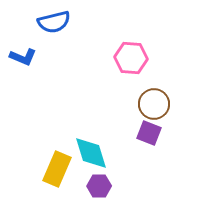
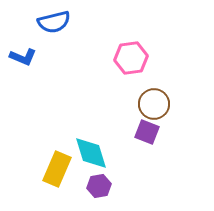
pink hexagon: rotated 12 degrees counterclockwise
purple square: moved 2 px left, 1 px up
purple hexagon: rotated 10 degrees counterclockwise
